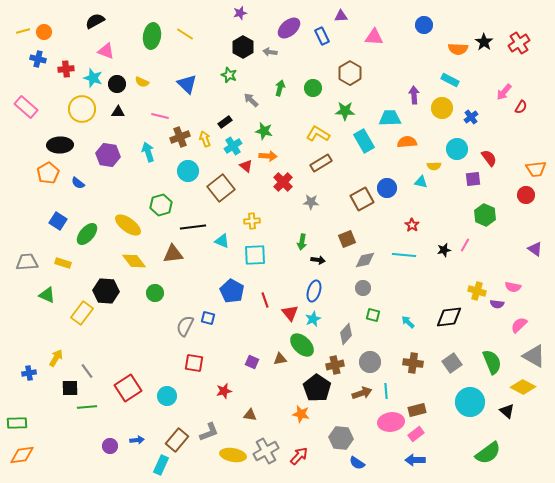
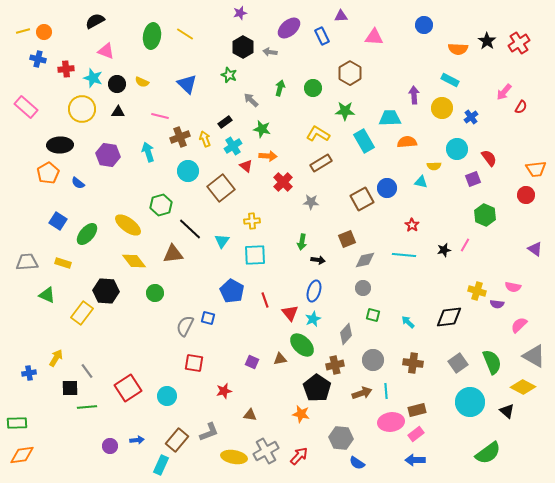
black star at (484, 42): moved 3 px right, 1 px up
green star at (264, 131): moved 2 px left, 2 px up
purple square at (473, 179): rotated 14 degrees counterclockwise
black line at (193, 227): moved 3 px left, 2 px down; rotated 50 degrees clockwise
cyan triangle at (222, 241): rotated 42 degrees clockwise
gray circle at (370, 362): moved 3 px right, 2 px up
gray square at (452, 363): moved 6 px right
yellow ellipse at (233, 455): moved 1 px right, 2 px down
